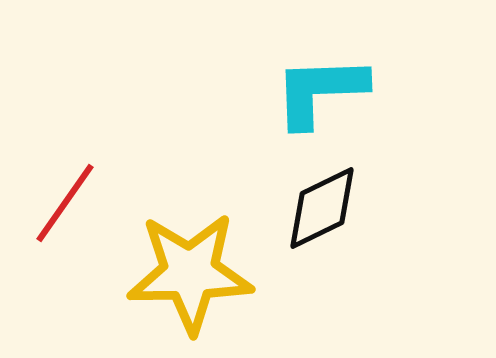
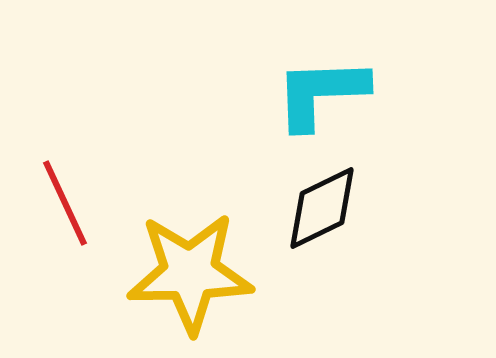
cyan L-shape: moved 1 px right, 2 px down
red line: rotated 60 degrees counterclockwise
